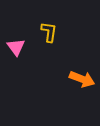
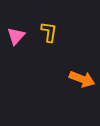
pink triangle: moved 11 px up; rotated 18 degrees clockwise
